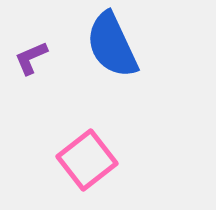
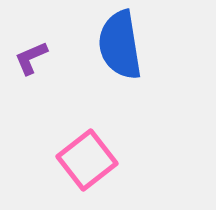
blue semicircle: moved 8 px right; rotated 16 degrees clockwise
